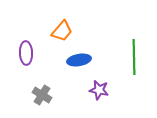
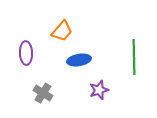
purple star: rotated 30 degrees counterclockwise
gray cross: moved 1 px right, 2 px up
